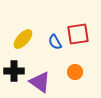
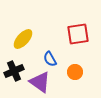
blue semicircle: moved 5 px left, 17 px down
black cross: rotated 24 degrees counterclockwise
